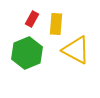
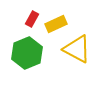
yellow rectangle: rotated 60 degrees clockwise
yellow triangle: moved 1 px right, 1 px up
